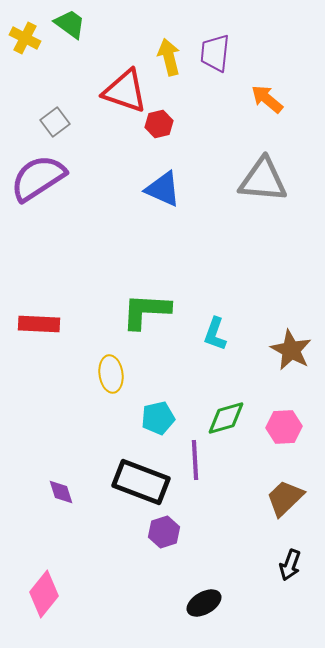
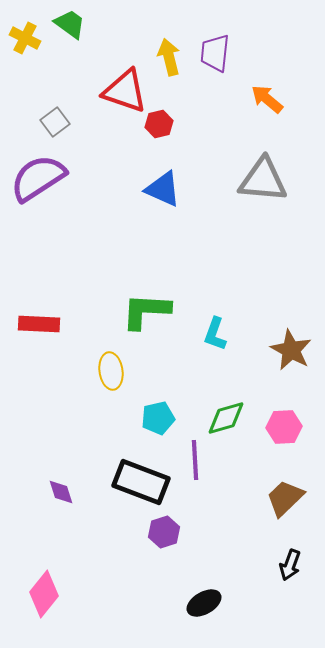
yellow ellipse: moved 3 px up
